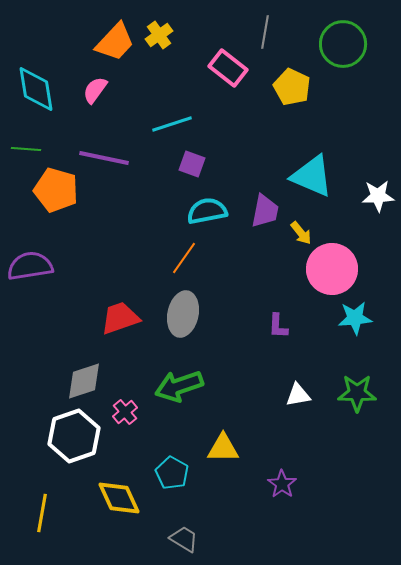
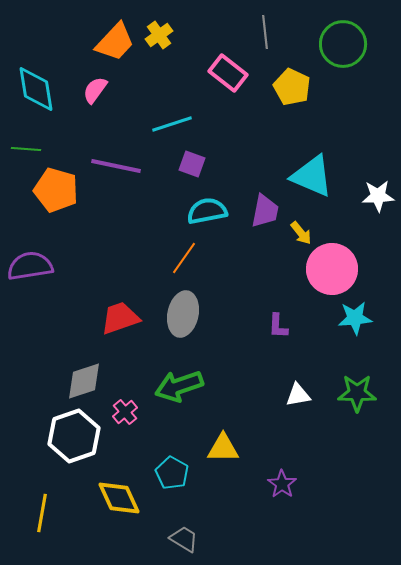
gray line: rotated 16 degrees counterclockwise
pink rectangle: moved 5 px down
purple line: moved 12 px right, 8 px down
